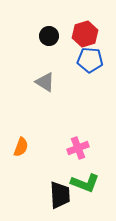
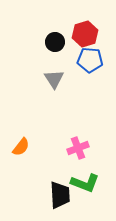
black circle: moved 6 px right, 6 px down
gray triangle: moved 9 px right, 3 px up; rotated 25 degrees clockwise
orange semicircle: rotated 18 degrees clockwise
